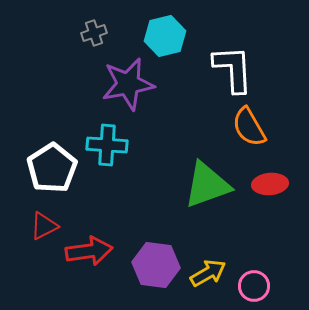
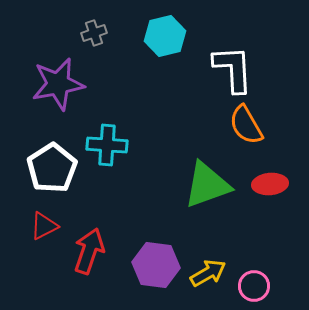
purple star: moved 70 px left
orange semicircle: moved 3 px left, 2 px up
red arrow: rotated 63 degrees counterclockwise
